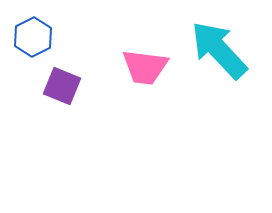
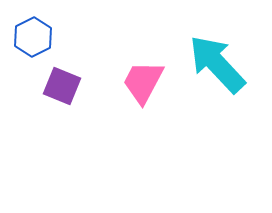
cyan arrow: moved 2 px left, 14 px down
pink trapezoid: moved 2 px left, 15 px down; rotated 111 degrees clockwise
